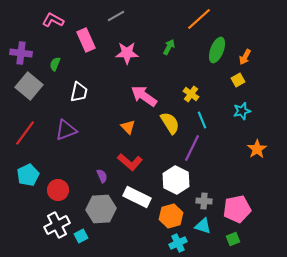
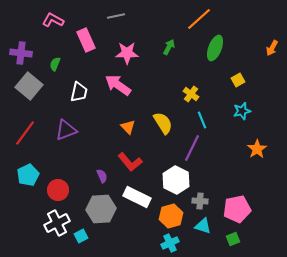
gray line: rotated 18 degrees clockwise
green ellipse: moved 2 px left, 2 px up
orange arrow: moved 27 px right, 9 px up
pink arrow: moved 26 px left, 11 px up
yellow semicircle: moved 7 px left
red L-shape: rotated 10 degrees clockwise
gray cross: moved 4 px left
white cross: moved 2 px up
cyan cross: moved 8 px left
